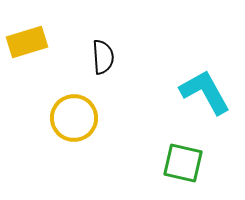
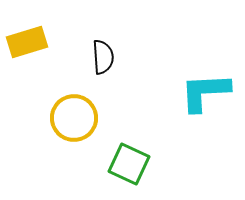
cyan L-shape: rotated 64 degrees counterclockwise
green square: moved 54 px left, 1 px down; rotated 12 degrees clockwise
